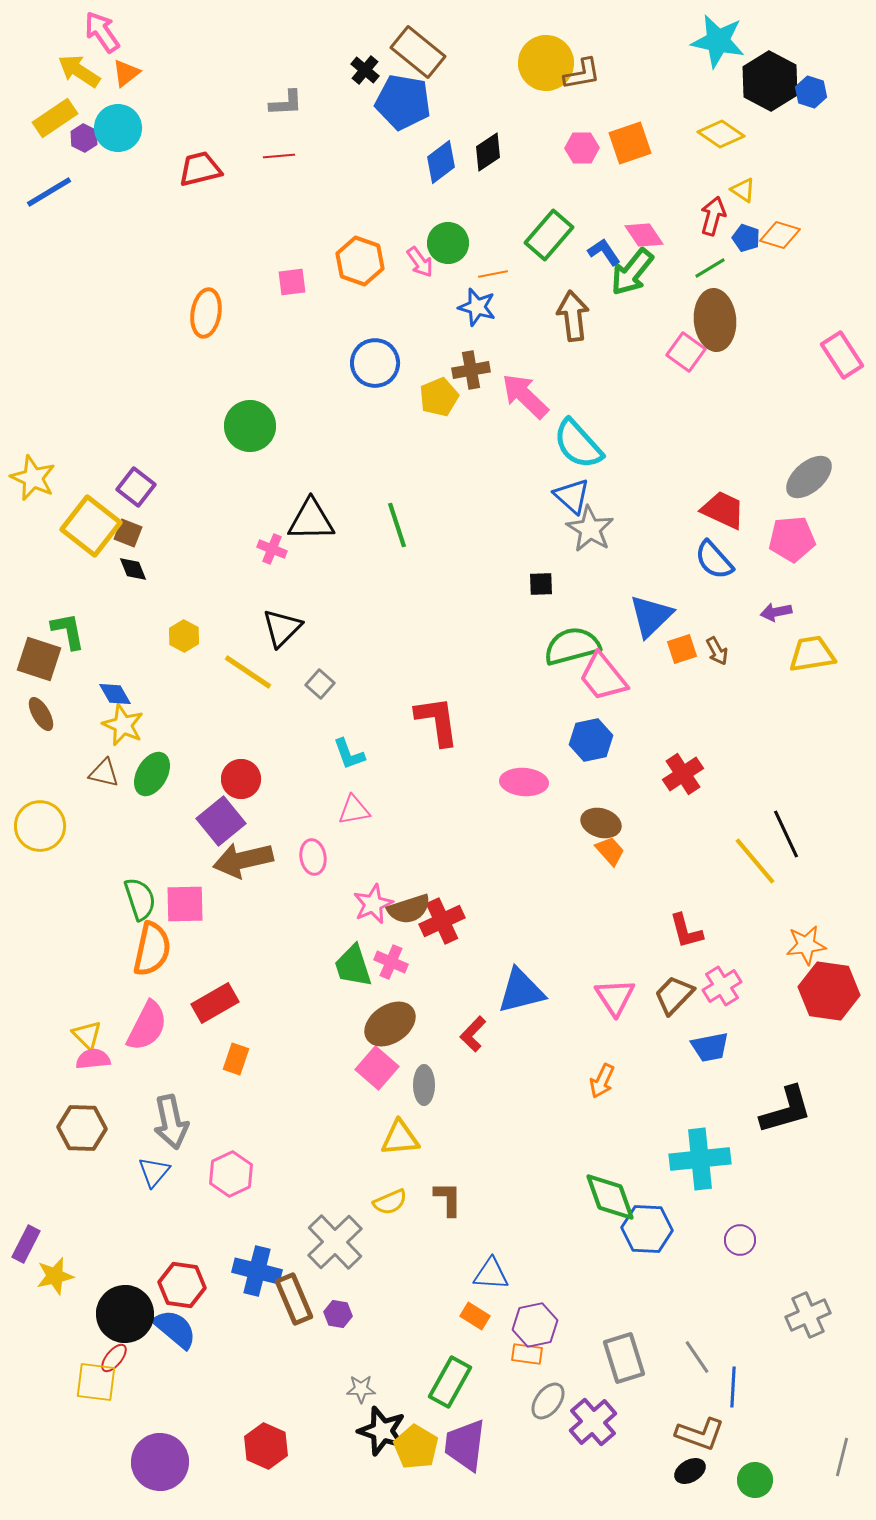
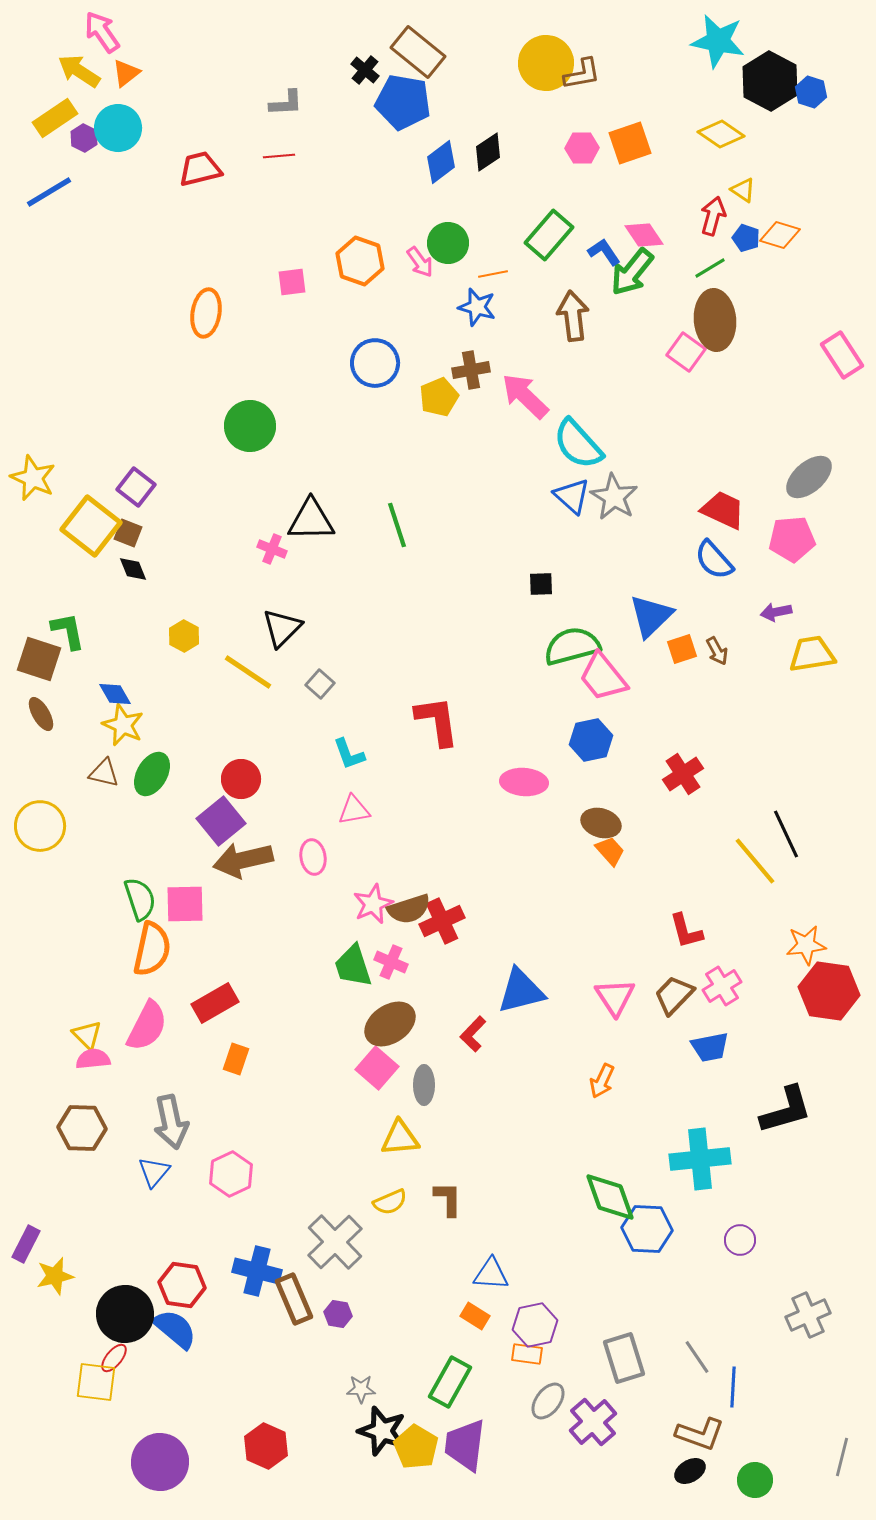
gray star at (590, 529): moved 24 px right, 32 px up
